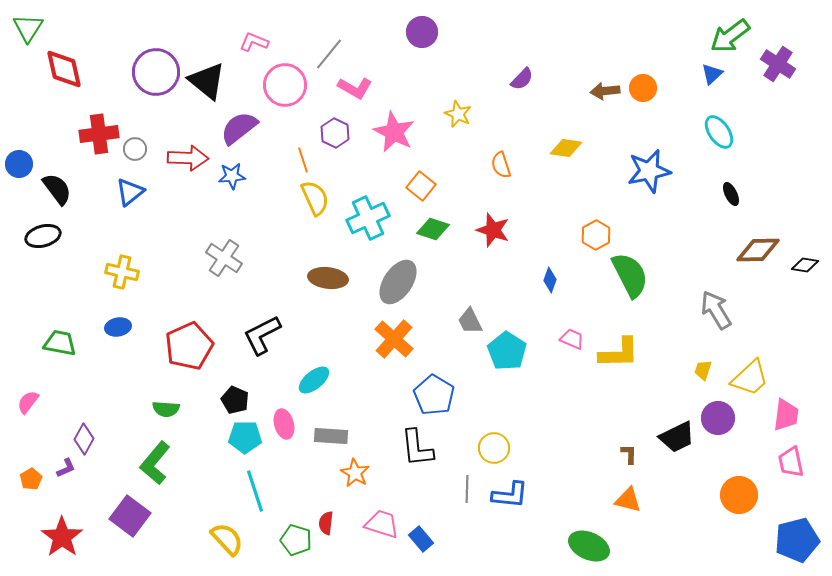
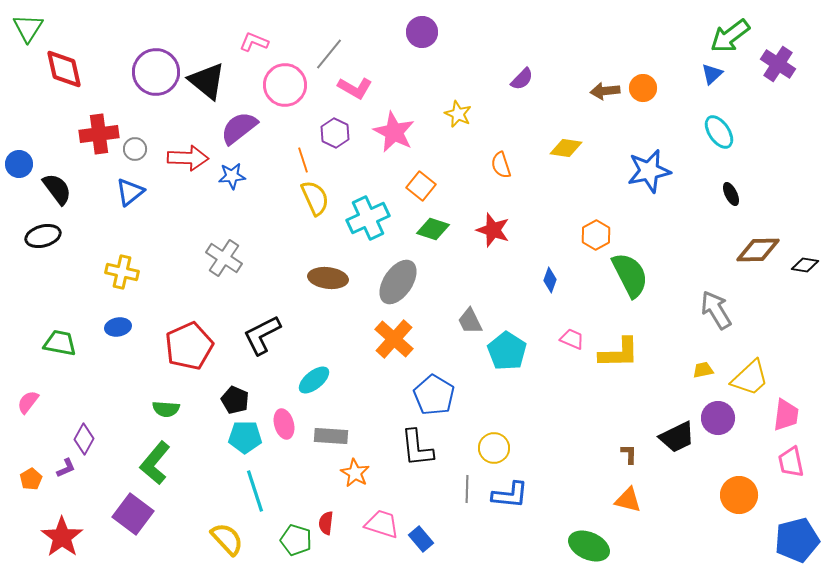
yellow trapezoid at (703, 370): rotated 60 degrees clockwise
purple square at (130, 516): moved 3 px right, 2 px up
